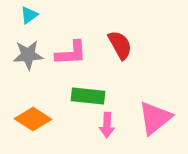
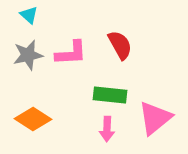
cyan triangle: rotated 42 degrees counterclockwise
gray star: rotated 8 degrees counterclockwise
green rectangle: moved 22 px right, 1 px up
pink arrow: moved 4 px down
